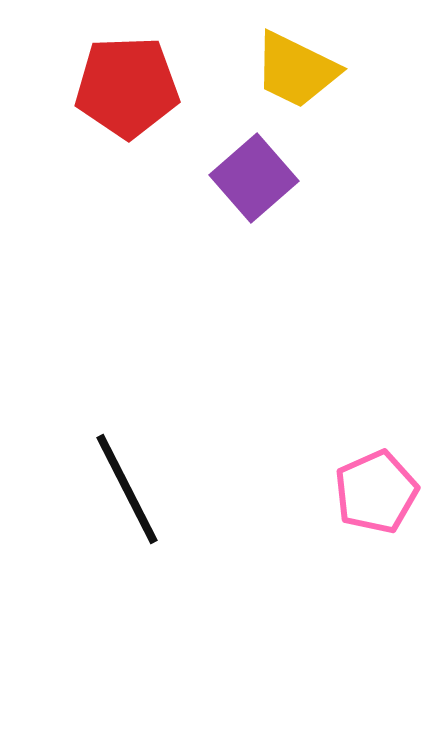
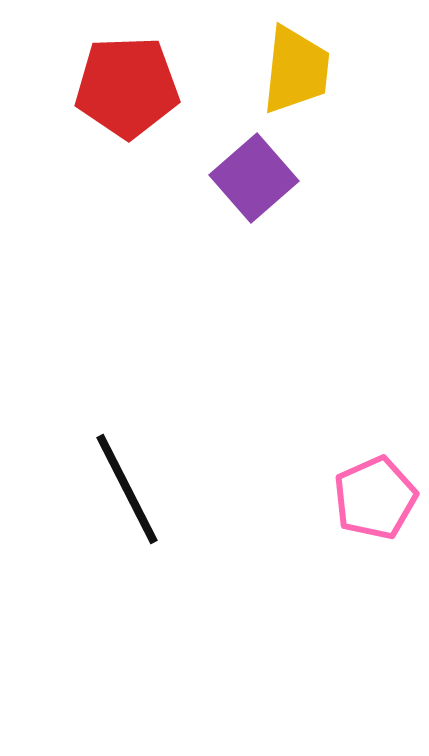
yellow trapezoid: rotated 110 degrees counterclockwise
pink pentagon: moved 1 px left, 6 px down
